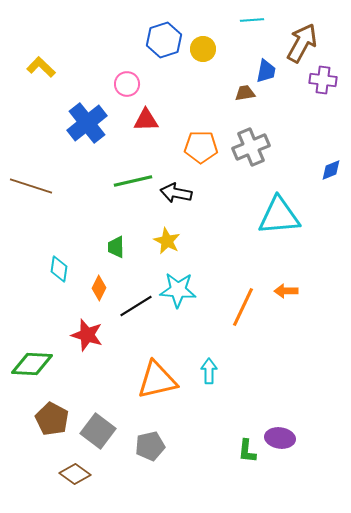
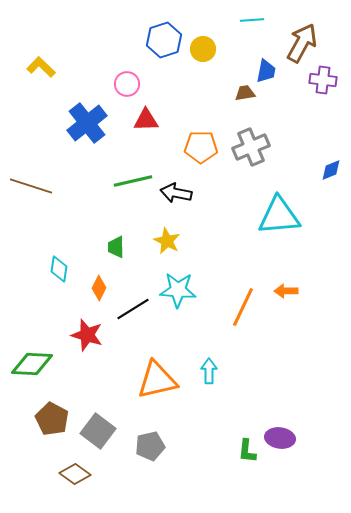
black line: moved 3 px left, 3 px down
